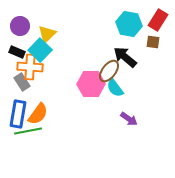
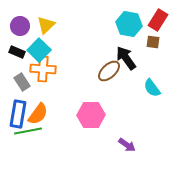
yellow triangle: moved 1 px left, 9 px up
cyan square: moved 1 px left
black arrow: moved 1 px right, 1 px down; rotated 15 degrees clockwise
orange cross: moved 13 px right, 2 px down
brown ellipse: rotated 10 degrees clockwise
pink hexagon: moved 31 px down
cyan semicircle: moved 37 px right
purple arrow: moved 2 px left, 26 px down
